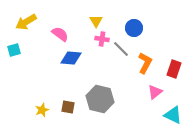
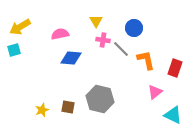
yellow arrow: moved 6 px left, 5 px down
pink semicircle: rotated 48 degrees counterclockwise
pink cross: moved 1 px right, 1 px down
orange L-shape: moved 1 px right, 3 px up; rotated 40 degrees counterclockwise
red rectangle: moved 1 px right, 1 px up
